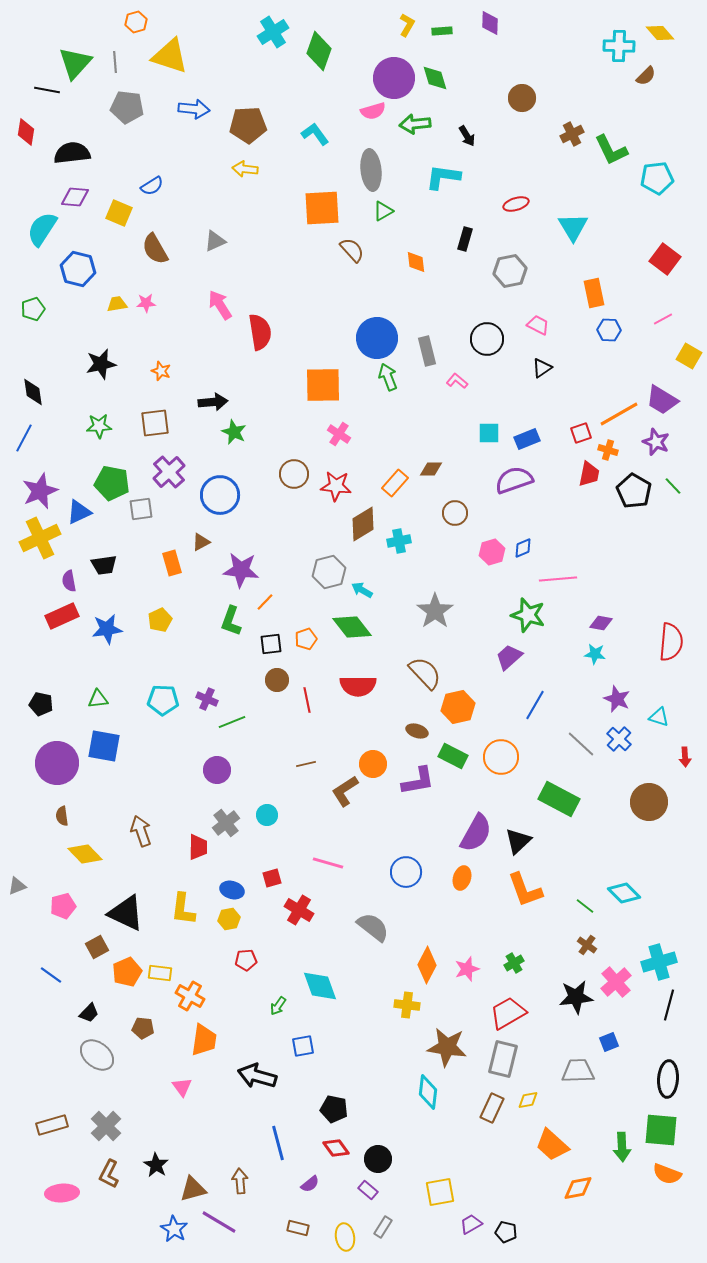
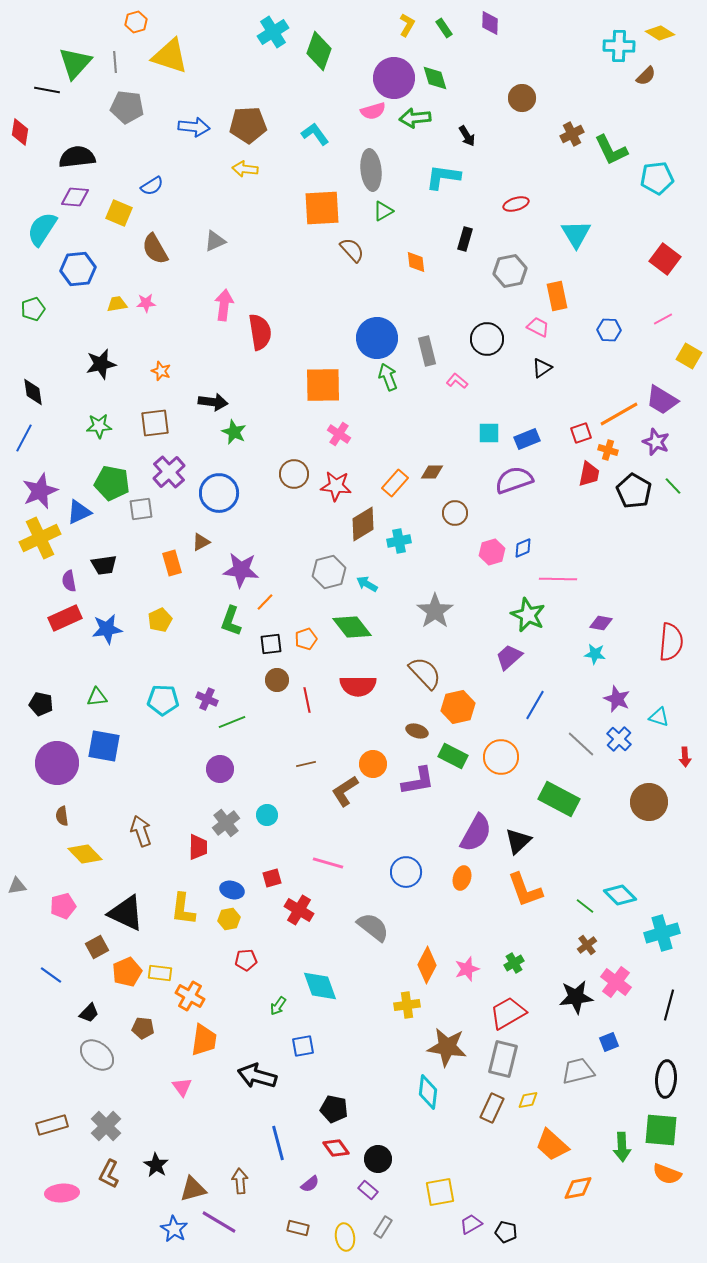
green rectangle at (442, 31): moved 2 px right, 3 px up; rotated 60 degrees clockwise
yellow diamond at (660, 33): rotated 16 degrees counterclockwise
blue arrow at (194, 109): moved 18 px down
green arrow at (415, 124): moved 6 px up
red diamond at (26, 132): moved 6 px left
black semicircle at (72, 153): moved 5 px right, 4 px down
cyan triangle at (573, 227): moved 3 px right, 7 px down
blue hexagon at (78, 269): rotated 20 degrees counterclockwise
orange rectangle at (594, 293): moved 37 px left, 3 px down
pink arrow at (220, 305): moved 4 px right; rotated 40 degrees clockwise
pink trapezoid at (538, 325): moved 2 px down
black arrow at (213, 402): rotated 12 degrees clockwise
brown diamond at (431, 469): moved 1 px right, 3 px down
blue circle at (220, 495): moved 1 px left, 2 px up
pink line at (558, 579): rotated 6 degrees clockwise
cyan arrow at (362, 590): moved 5 px right, 6 px up
green star at (528, 615): rotated 8 degrees clockwise
red rectangle at (62, 616): moved 3 px right, 2 px down
green triangle at (98, 699): moved 1 px left, 2 px up
purple circle at (217, 770): moved 3 px right, 1 px up
gray triangle at (17, 886): rotated 12 degrees clockwise
cyan diamond at (624, 893): moved 4 px left, 2 px down
brown cross at (587, 945): rotated 18 degrees clockwise
cyan cross at (659, 962): moved 3 px right, 29 px up
pink cross at (616, 982): rotated 12 degrees counterclockwise
yellow cross at (407, 1005): rotated 15 degrees counterclockwise
gray trapezoid at (578, 1071): rotated 12 degrees counterclockwise
black ellipse at (668, 1079): moved 2 px left
